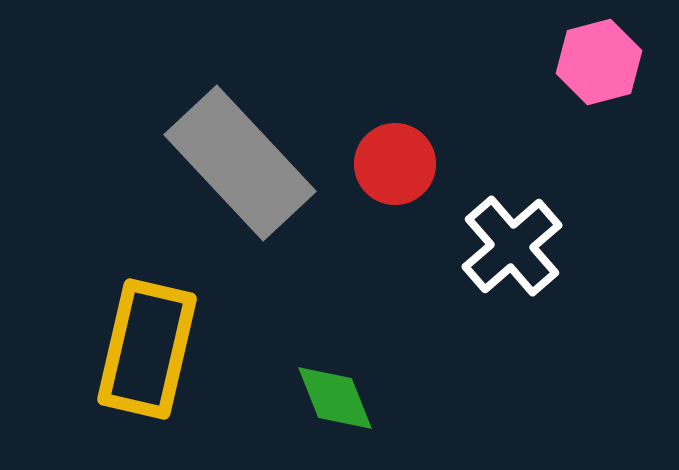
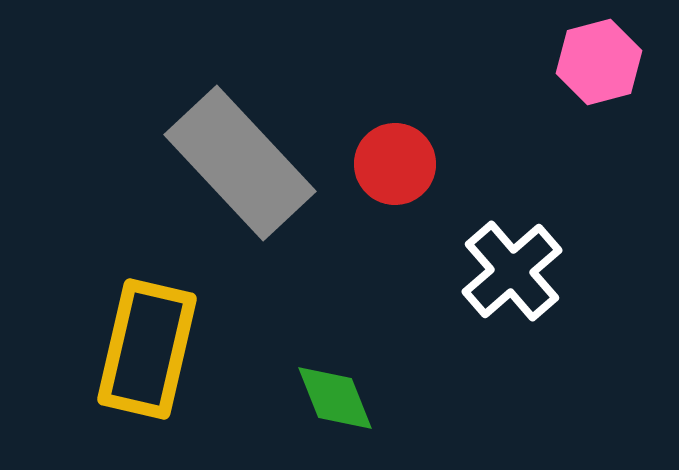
white cross: moved 25 px down
